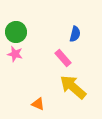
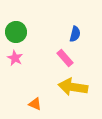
pink star: moved 4 px down; rotated 14 degrees clockwise
pink rectangle: moved 2 px right
yellow arrow: rotated 32 degrees counterclockwise
orange triangle: moved 3 px left
